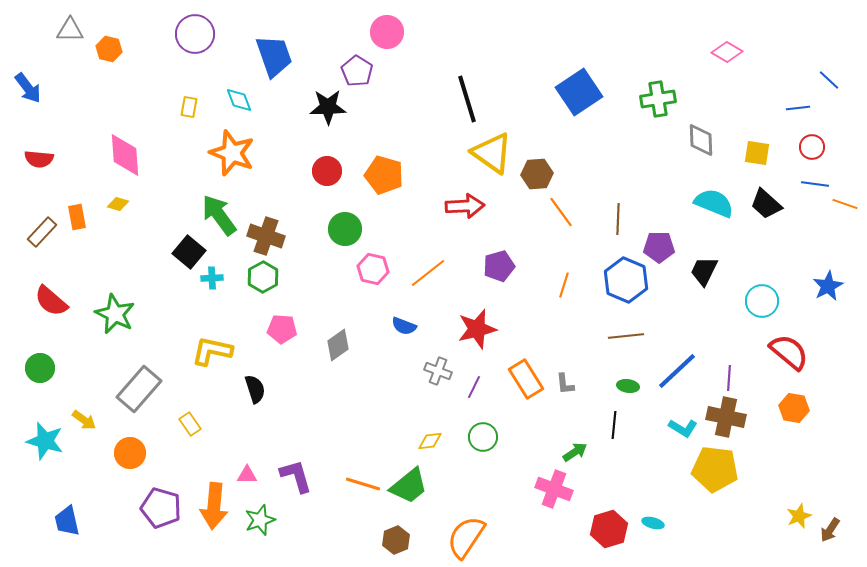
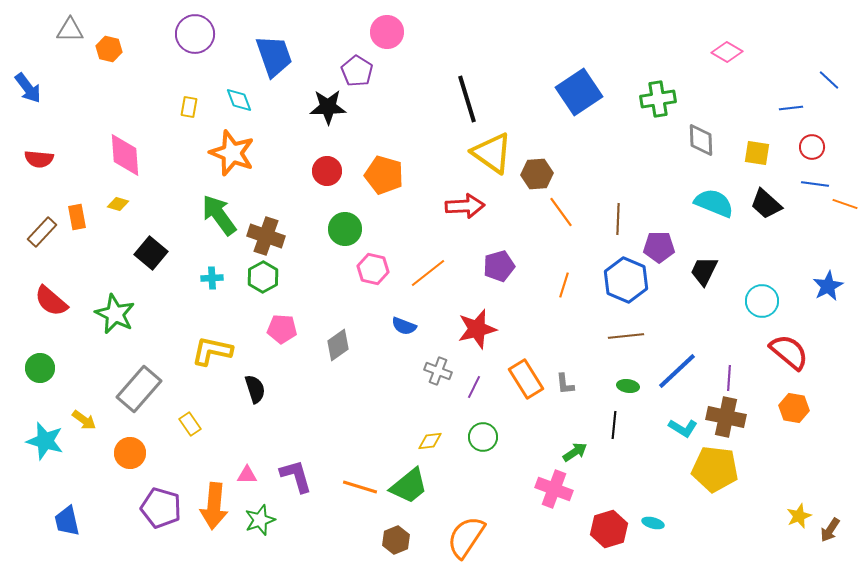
blue line at (798, 108): moved 7 px left
black square at (189, 252): moved 38 px left, 1 px down
orange line at (363, 484): moved 3 px left, 3 px down
